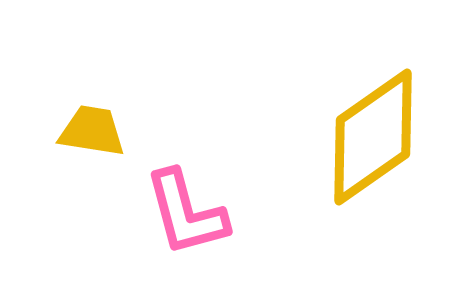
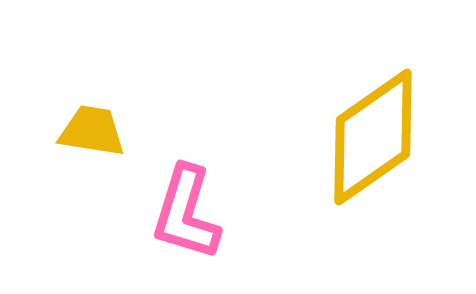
pink L-shape: rotated 32 degrees clockwise
